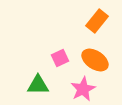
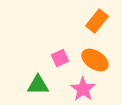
pink star: rotated 10 degrees counterclockwise
